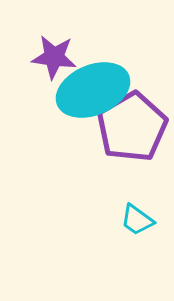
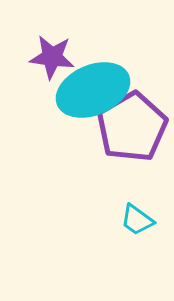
purple star: moved 2 px left
